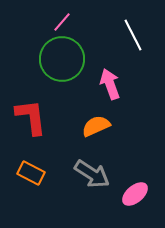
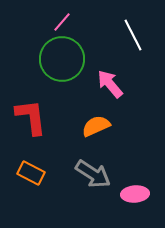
pink arrow: rotated 20 degrees counterclockwise
gray arrow: moved 1 px right
pink ellipse: rotated 36 degrees clockwise
